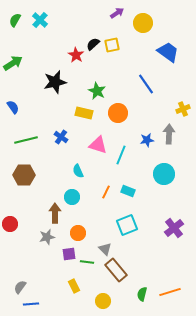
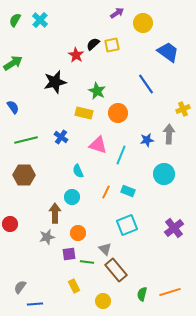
blue line at (31, 304): moved 4 px right
